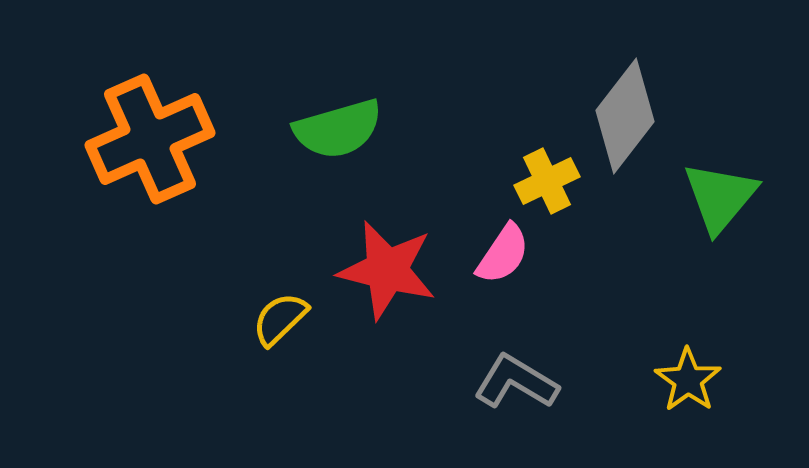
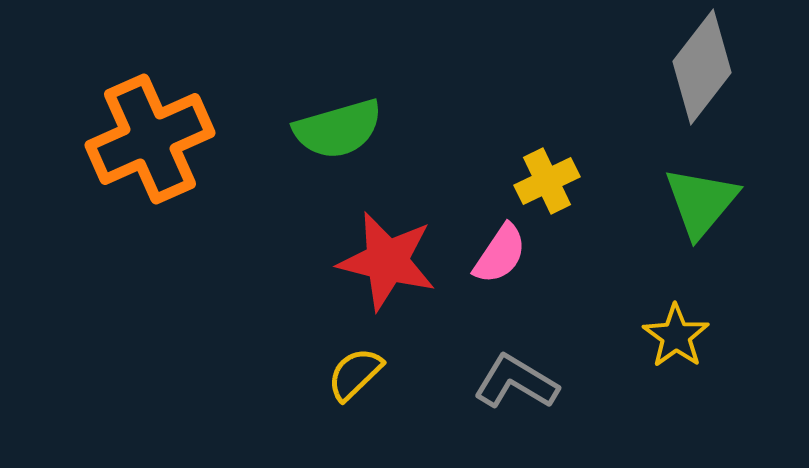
gray diamond: moved 77 px right, 49 px up
green triangle: moved 19 px left, 5 px down
pink semicircle: moved 3 px left
red star: moved 9 px up
yellow semicircle: moved 75 px right, 55 px down
yellow star: moved 12 px left, 44 px up
